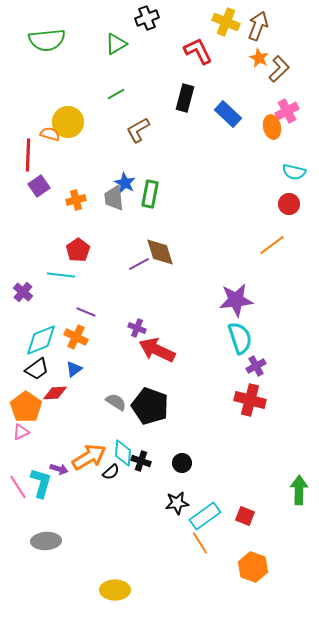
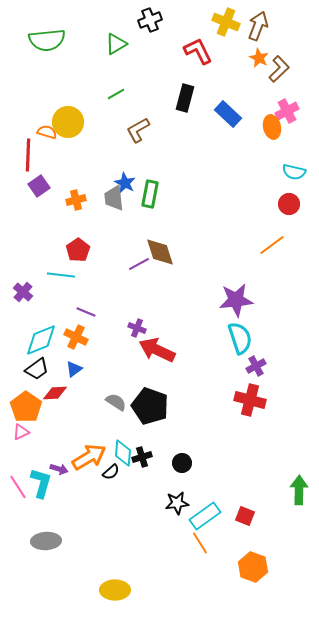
black cross at (147, 18): moved 3 px right, 2 px down
orange semicircle at (50, 134): moved 3 px left, 2 px up
black cross at (141, 461): moved 1 px right, 4 px up; rotated 36 degrees counterclockwise
